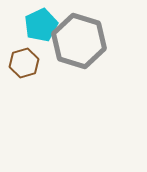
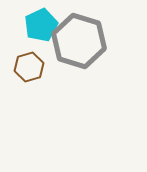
brown hexagon: moved 5 px right, 4 px down
